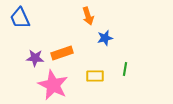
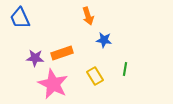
blue star: moved 1 px left, 2 px down; rotated 21 degrees clockwise
yellow rectangle: rotated 60 degrees clockwise
pink star: moved 1 px up
